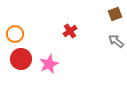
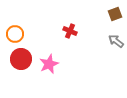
red cross: rotated 32 degrees counterclockwise
